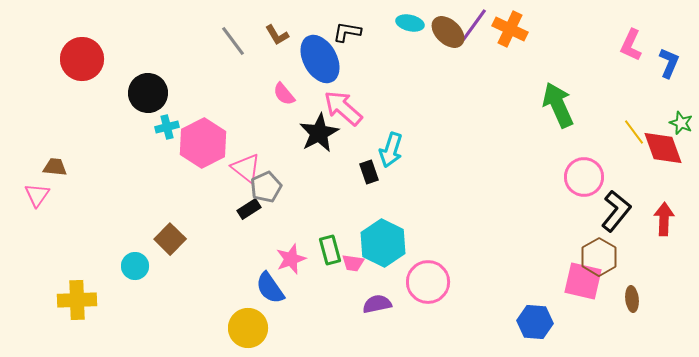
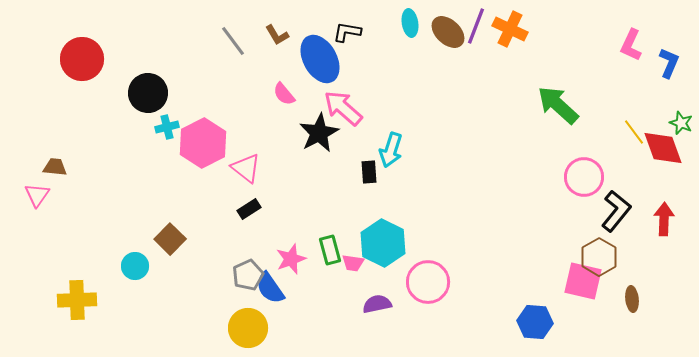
cyan ellipse at (410, 23): rotated 68 degrees clockwise
purple line at (474, 25): moved 2 px right, 1 px down; rotated 15 degrees counterclockwise
green arrow at (558, 105): rotated 24 degrees counterclockwise
black rectangle at (369, 172): rotated 15 degrees clockwise
gray pentagon at (266, 187): moved 18 px left, 88 px down
